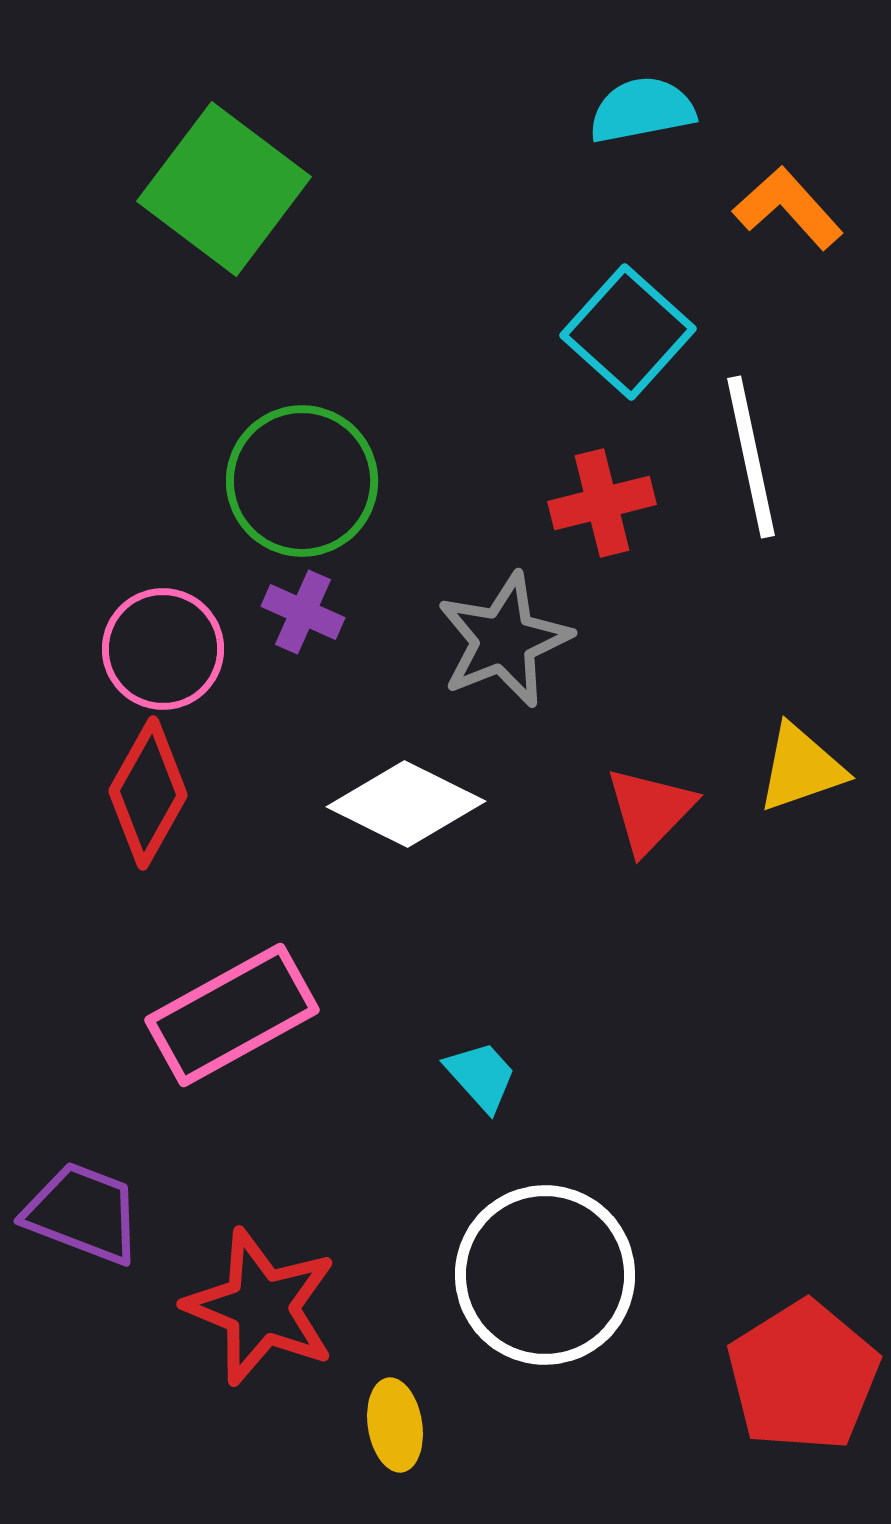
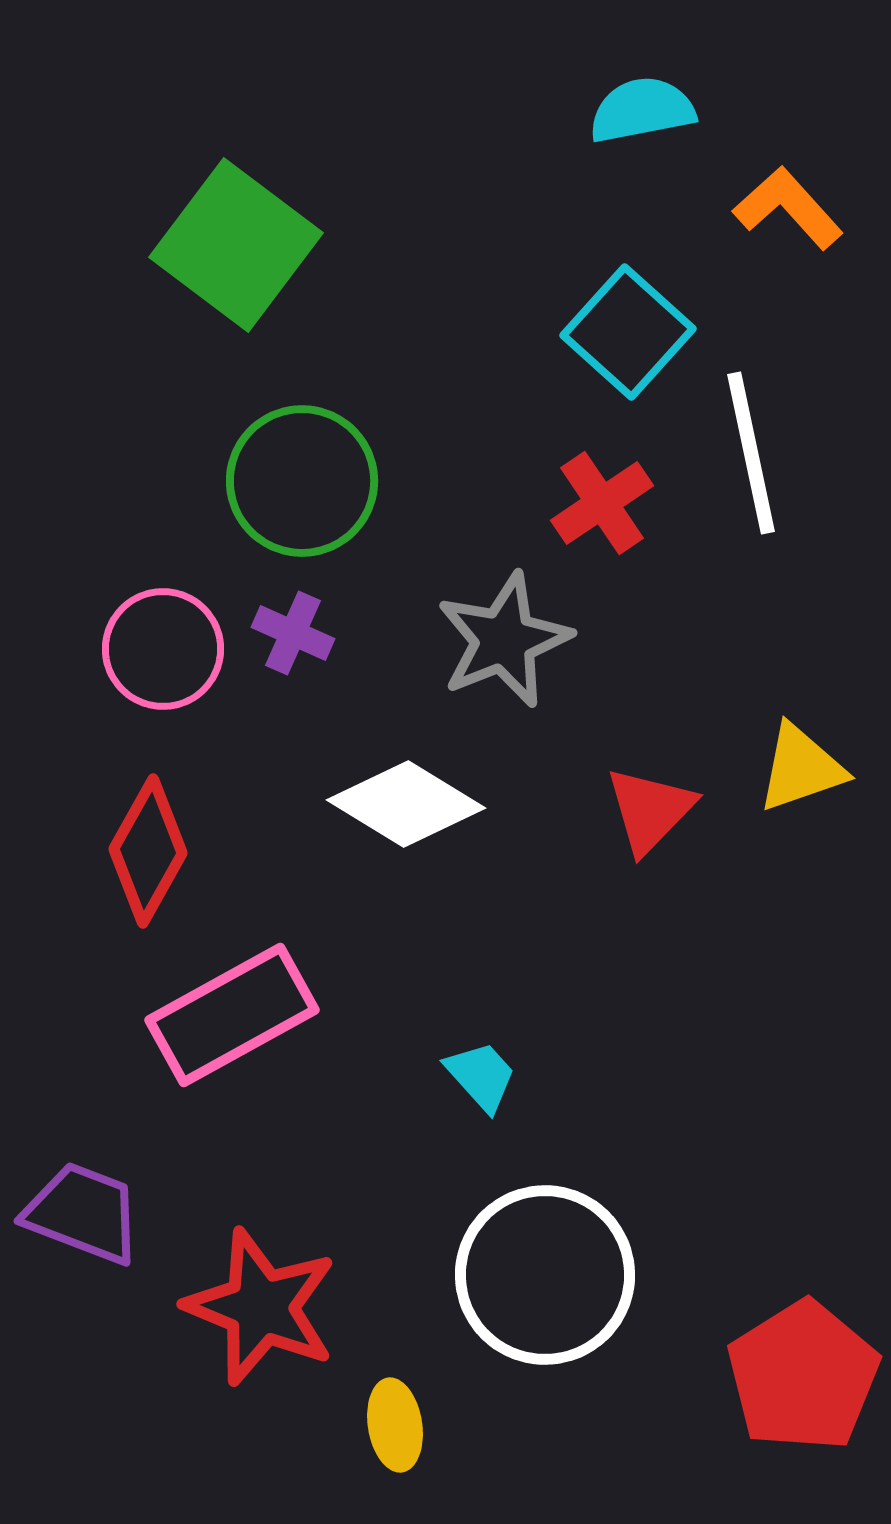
green square: moved 12 px right, 56 px down
white line: moved 4 px up
red cross: rotated 20 degrees counterclockwise
purple cross: moved 10 px left, 21 px down
red diamond: moved 58 px down
white diamond: rotated 5 degrees clockwise
